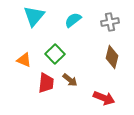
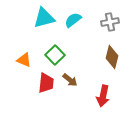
cyan triangle: moved 10 px right, 2 px down; rotated 35 degrees clockwise
green square: moved 1 px down
red arrow: moved 1 px left, 2 px up; rotated 80 degrees clockwise
